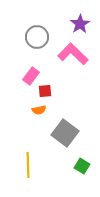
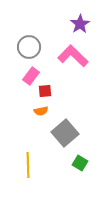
gray circle: moved 8 px left, 10 px down
pink L-shape: moved 2 px down
orange semicircle: moved 2 px right, 1 px down
gray square: rotated 12 degrees clockwise
green square: moved 2 px left, 3 px up
